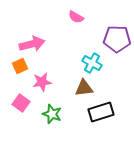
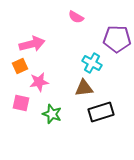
pink star: moved 3 px left
pink square: rotated 24 degrees counterclockwise
